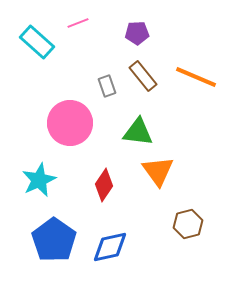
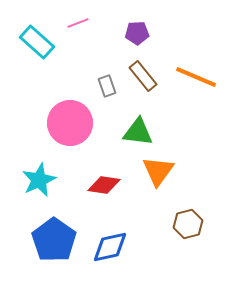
orange triangle: rotated 12 degrees clockwise
red diamond: rotated 64 degrees clockwise
